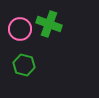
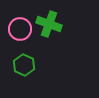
green hexagon: rotated 10 degrees clockwise
